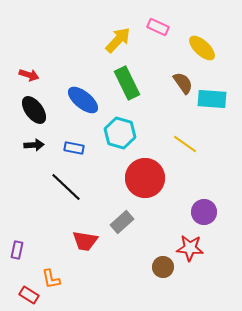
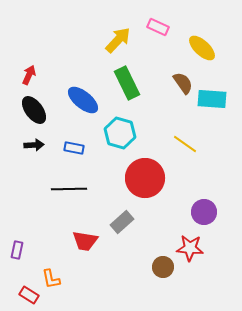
red arrow: rotated 84 degrees counterclockwise
black line: moved 3 px right, 2 px down; rotated 44 degrees counterclockwise
